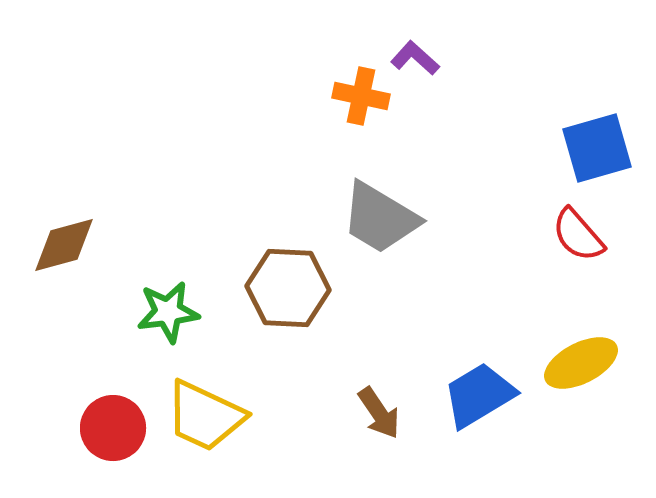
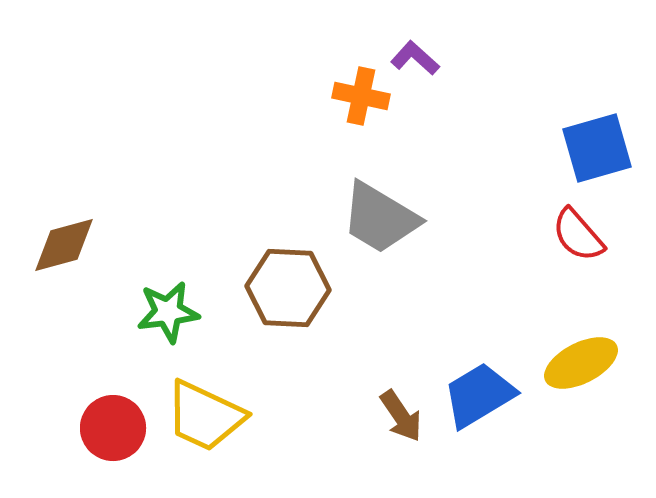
brown arrow: moved 22 px right, 3 px down
